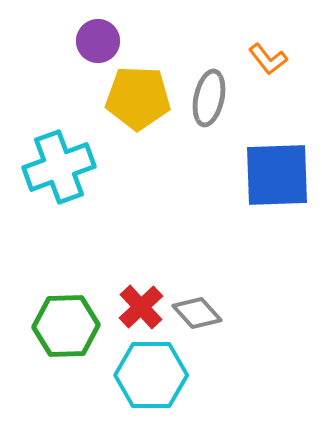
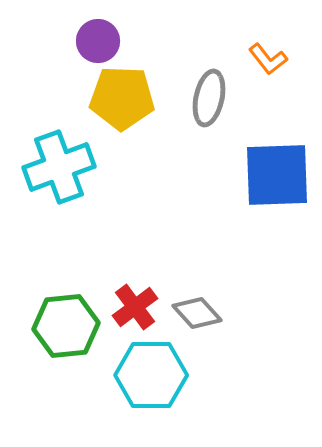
yellow pentagon: moved 16 px left
red cross: moved 6 px left; rotated 6 degrees clockwise
green hexagon: rotated 4 degrees counterclockwise
